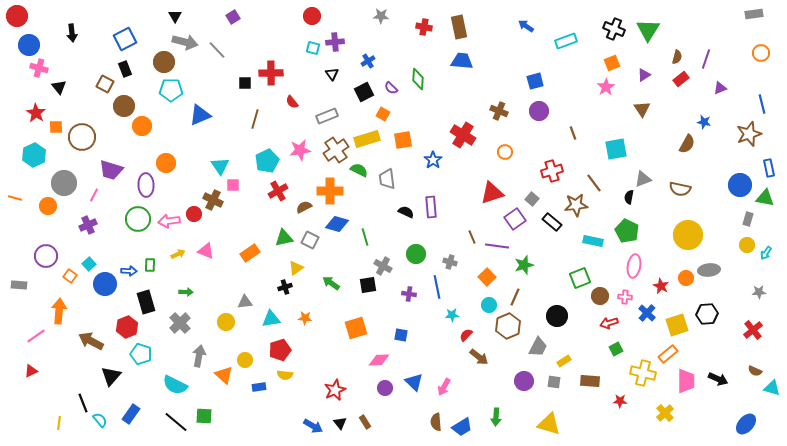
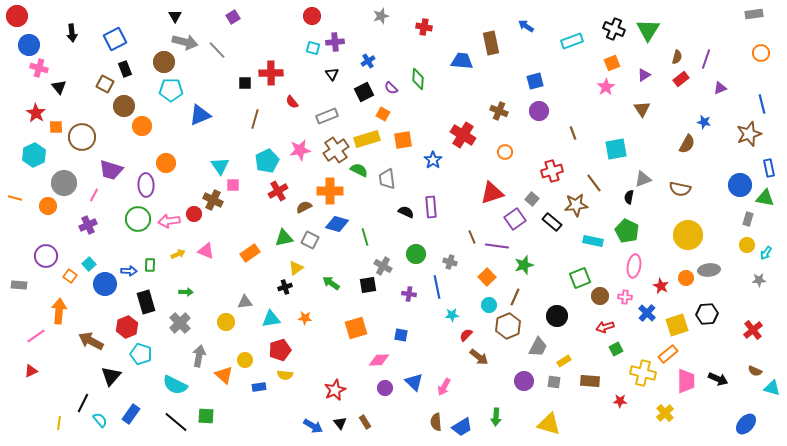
gray star at (381, 16): rotated 21 degrees counterclockwise
brown rectangle at (459, 27): moved 32 px right, 16 px down
blue square at (125, 39): moved 10 px left
cyan rectangle at (566, 41): moved 6 px right
gray star at (759, 292): moved 12 px up
red arrow at (609, 323): moved 4 px left, 4 px down
black line at (83, 403): rotated 48 degrees clockwise
green square at (204, 416): moved 2 px right
